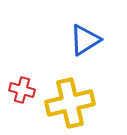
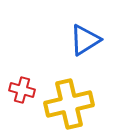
yellow cross: moved 1 px left, 1 px down
